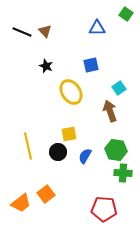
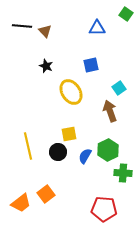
black line: moved 6 px up; rotated 18 degrees counterclockwise
green hexagon: moved 8 px left; rotated 25 degrees clockwise
